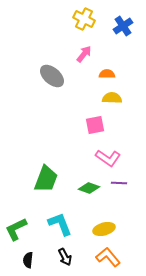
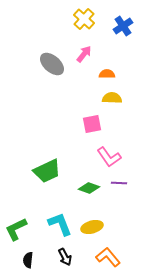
yellow cross: rotated 15 degrees clockwise
gray ellipse: moved 12 px up
pink square: moved 3 px left, 1 px up
pink L-shape: moved 1 px right, 1 px up; rotated 20 degrees clockwise
green trapezoid: moved 1 px right, 8 px up; rotated 44 degrees clockwise
yellow ellipse: moved 12 px left, 2 px up
